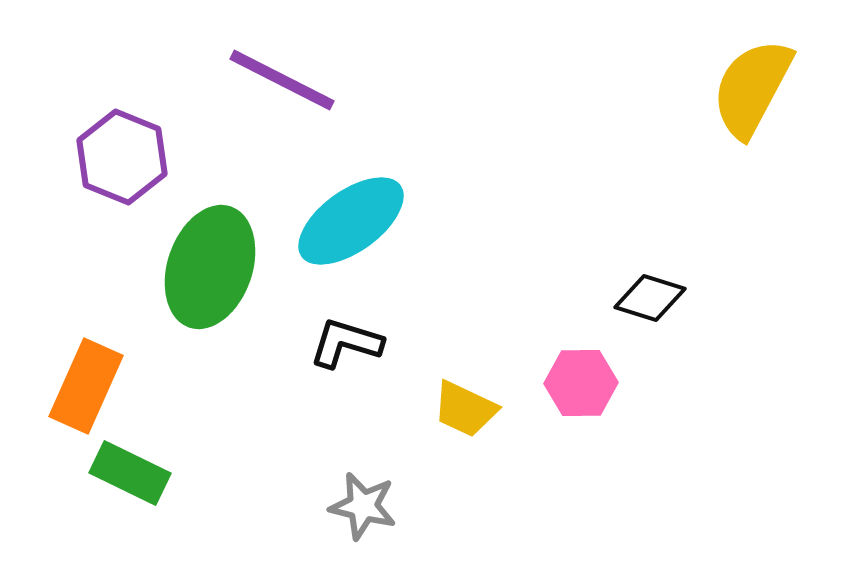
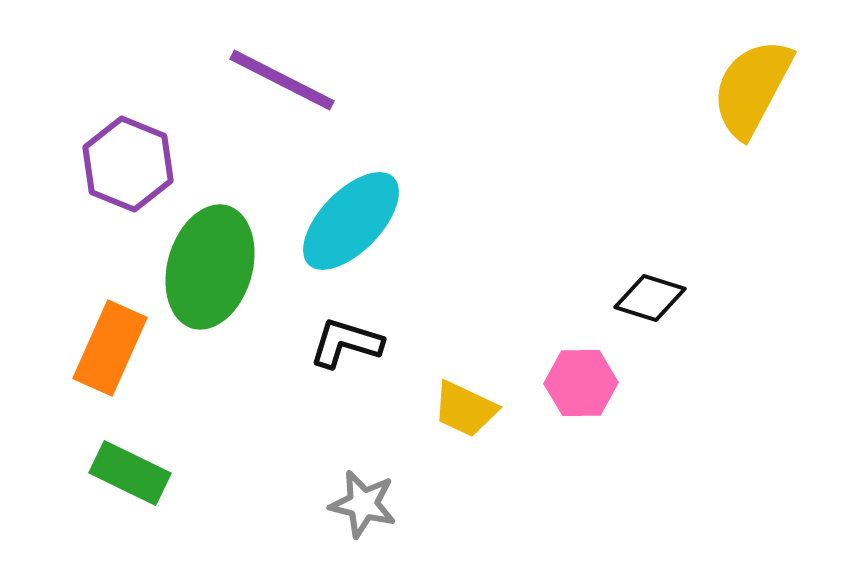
purple hexagon: moved 6 px right, 7 px down
cyan ellipse: rotated 10 degrees counterclockwise
green ellipse: rotated 3 degrees counterclockwise
orange rectangle: moved 24 px right, 38 px up
gray star: moved 2 px up
